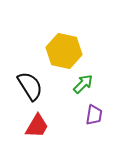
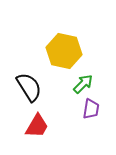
black semicircle: moved 1 px left, 1 px down
purple trapezoid: moved 3 px left, 6 px up
